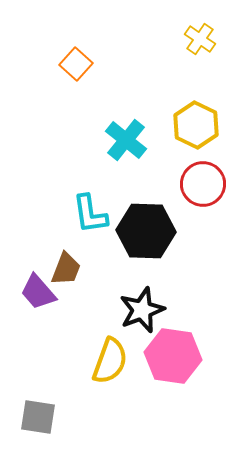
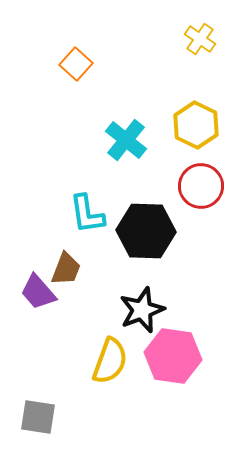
red circle: moved 2 px left, 2 px down
cyan L-shape: moved 3 px left
